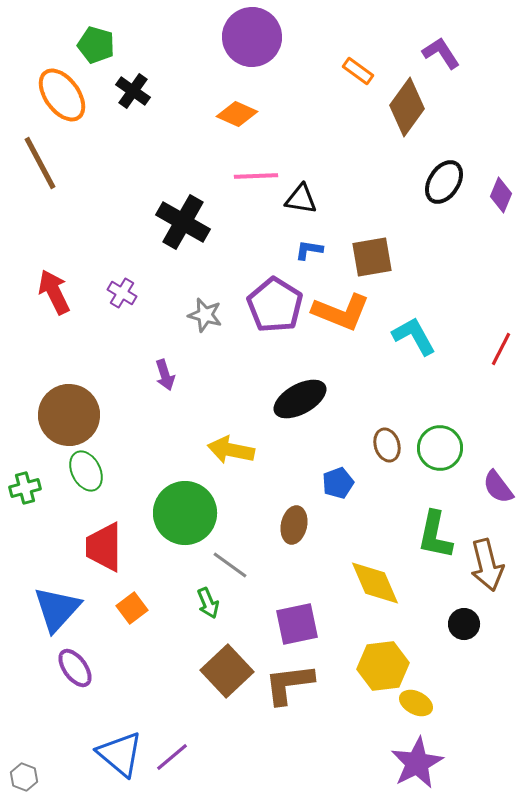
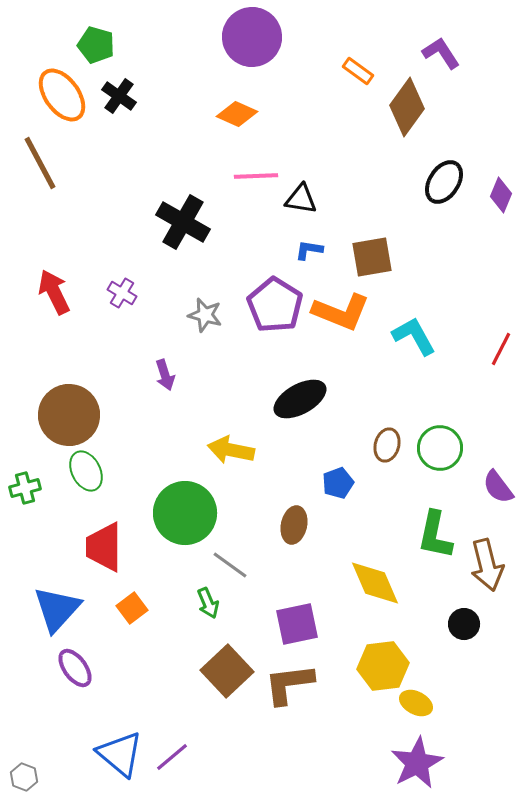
black cross at (133, 91): moved 14 px left, 5 px down
brown ellipse at (387, 445): rotated 32 degrees clockwise
